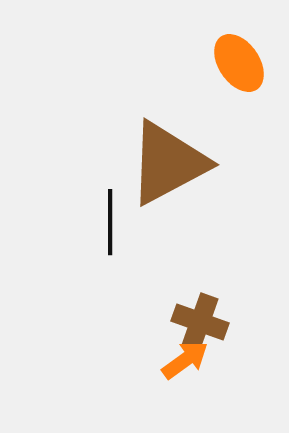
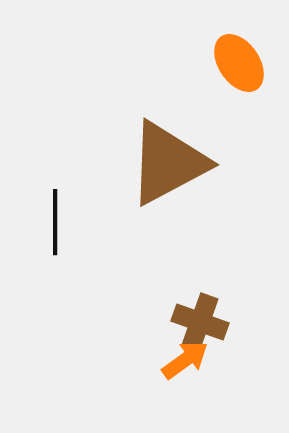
black line: moved 55 px left
